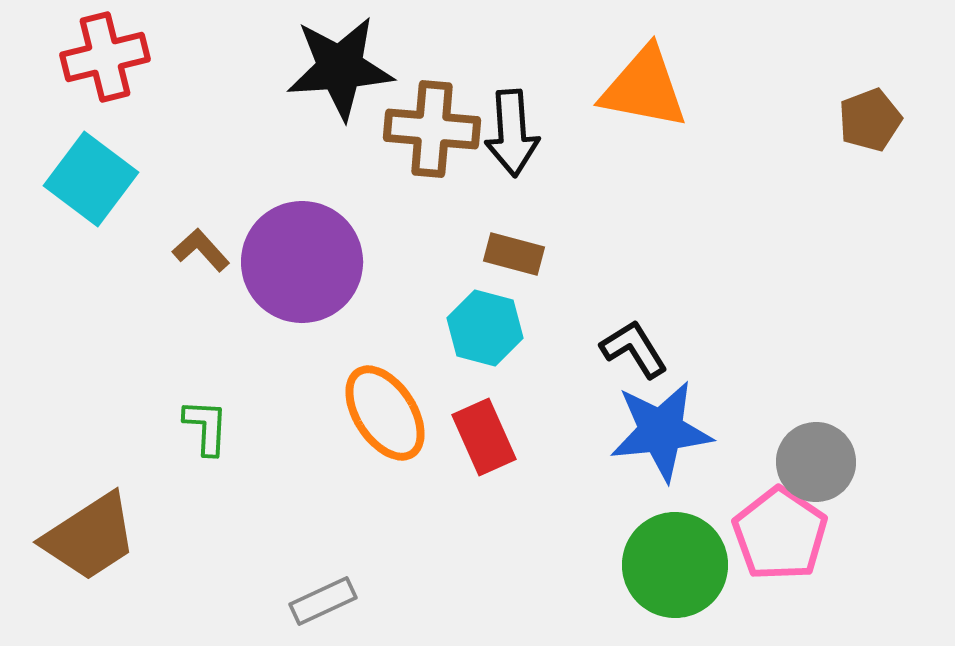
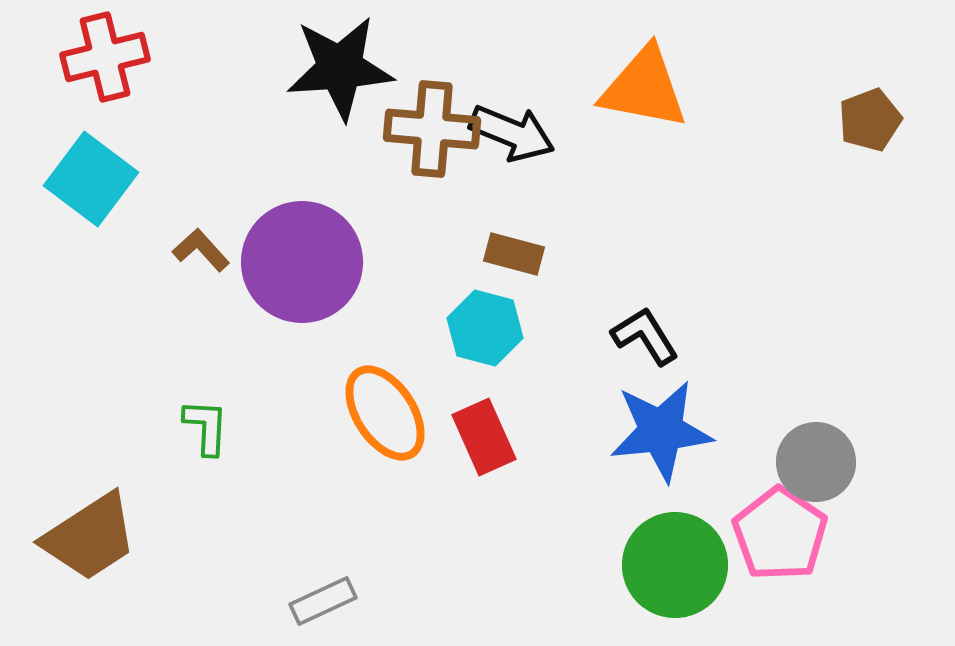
black arrow: rotated 64 degrees counterclockwise
black L-shape: moved 11 px right, 13 px up
